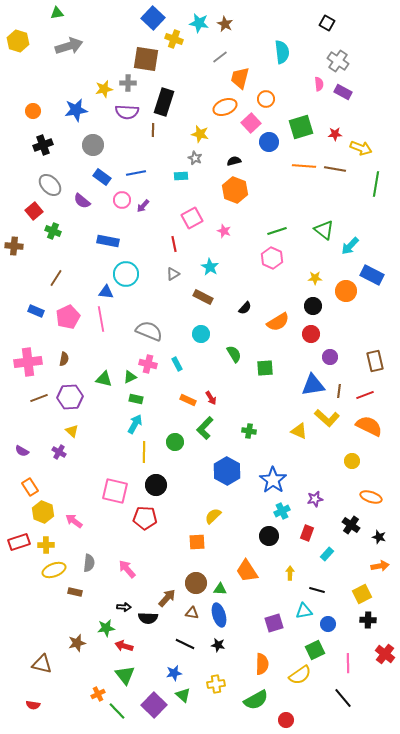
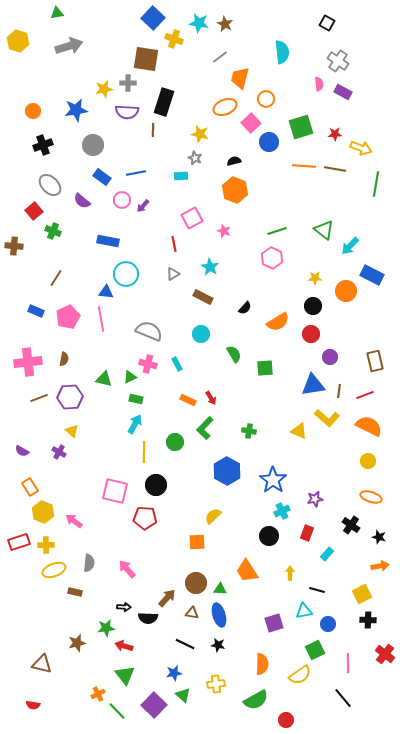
yellow circle at (352, 461): moved 16 px right
